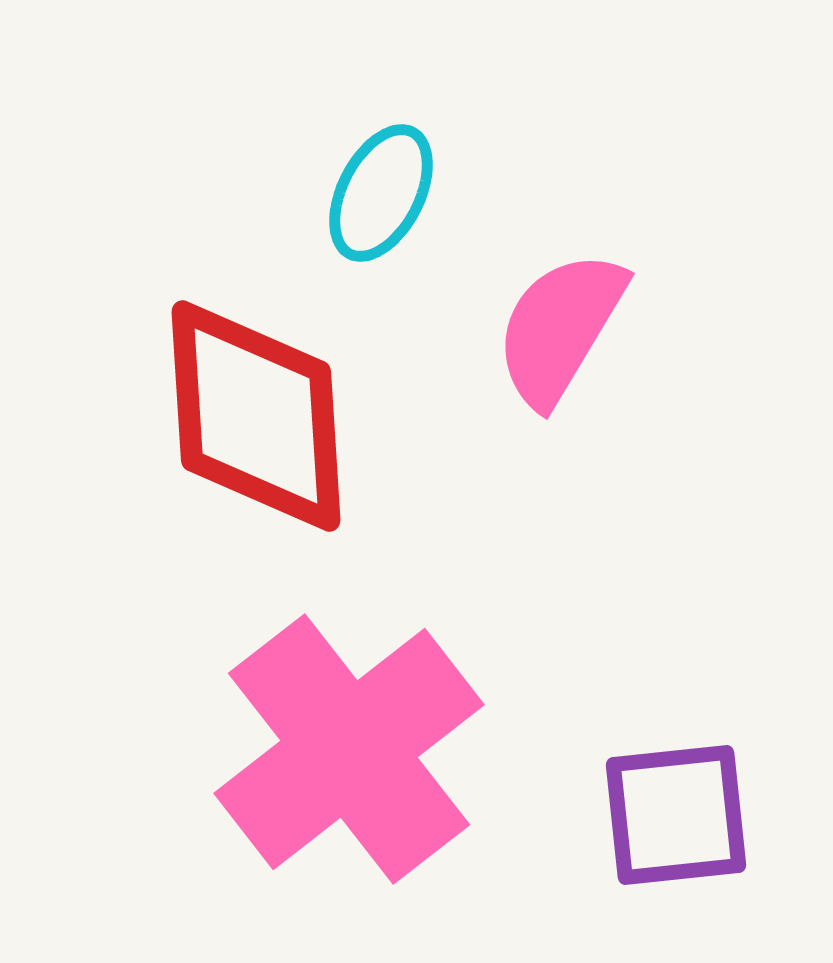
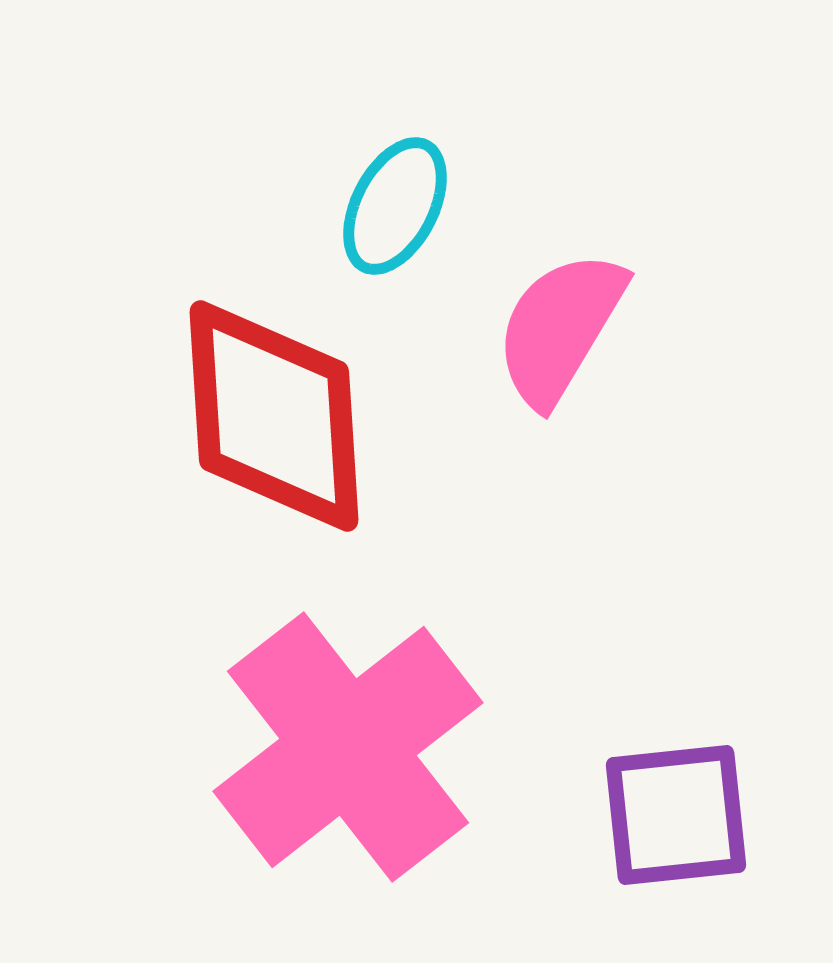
cyan ellipse: moved 14 px right, 13 px down
red diamond: moved 18 px right
pink cross: moved 1 px left, 2 px up
